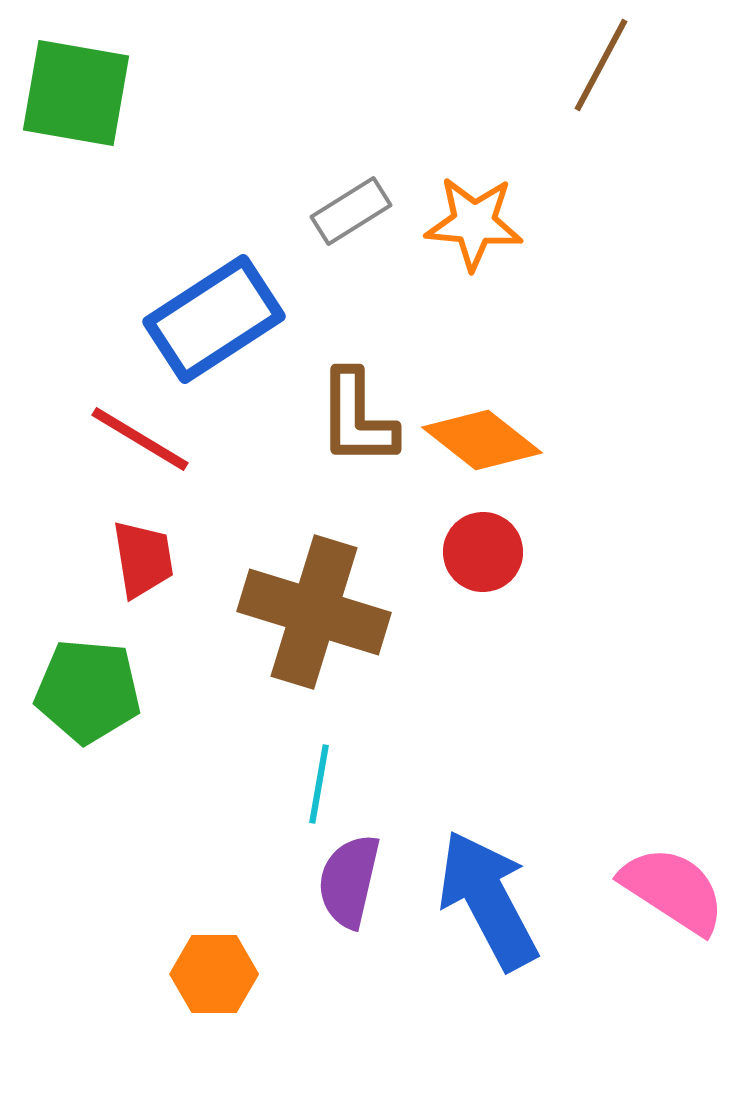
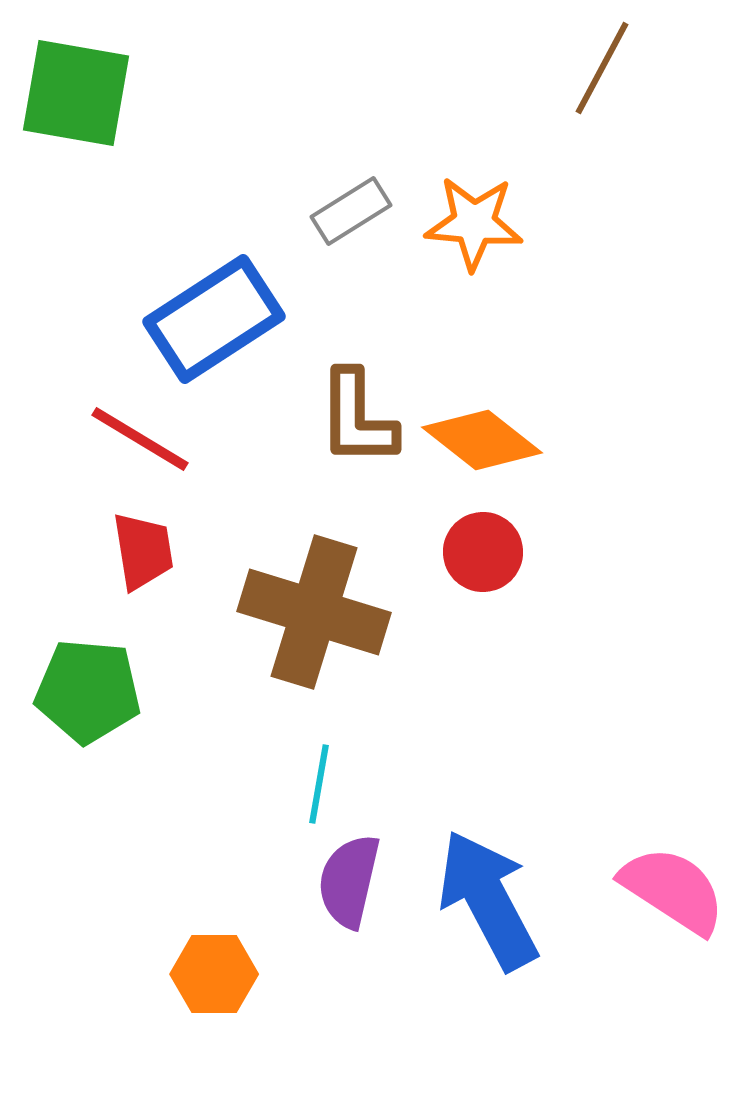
brown line: moved 1 px right, 3 px down
red trapezoid: moved 8 px up
